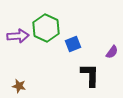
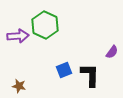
green hexagon: moved 1 px left, 3 px up
blue square: moved 9 px left, 26 px down
